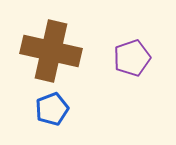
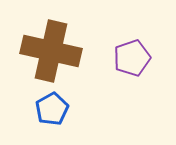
blue pentagon: rotated 8 degrees counterclockwise
